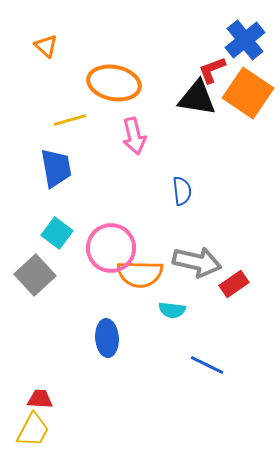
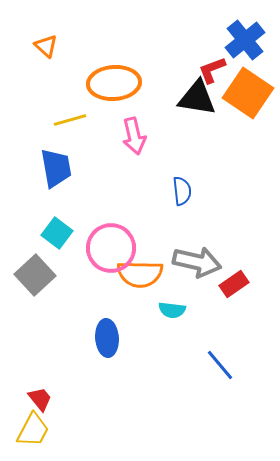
orange ellipse: rotated 15 degrees counterclockwise
blue line: moved 13 px right; rotated 24 degrees clockwise
red trapezoid: rotated 48 degrees clockwise
